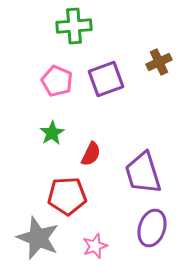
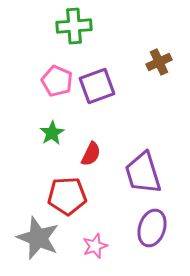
purple square: moved 9 px left, 7 px down
